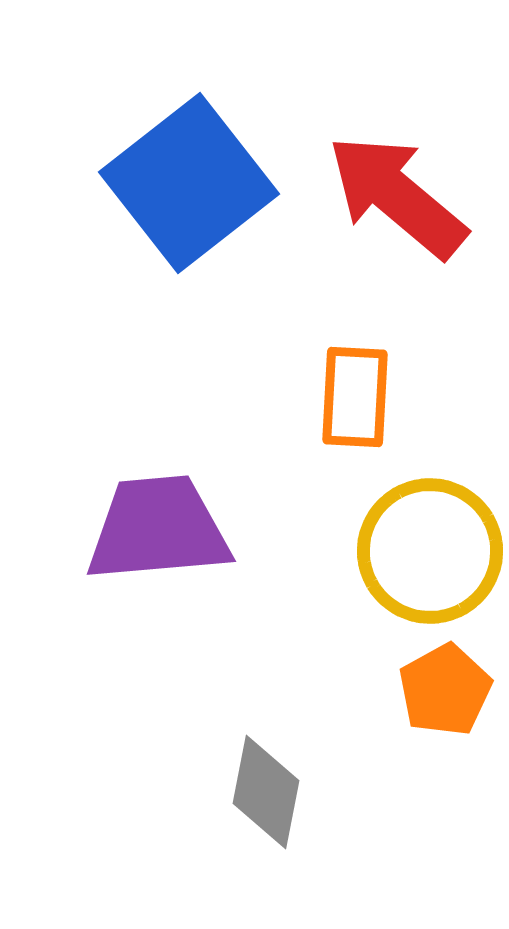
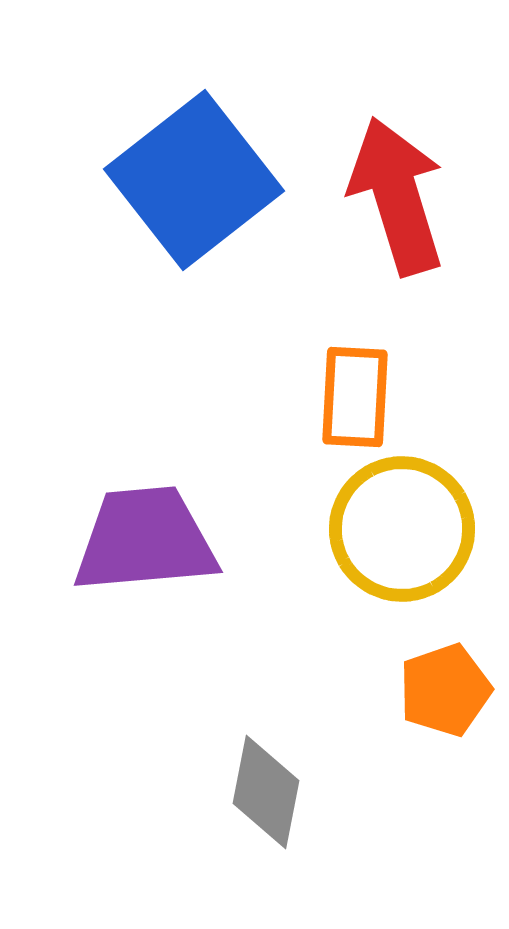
blue square: moved 5 px right, 3 px up
red arrow: rotated 33 degrees clockwise
purple trapezoid: moved 13 px left, 11 px down
yellow circle: moved 28 px left, 22 px up
orange pentagon: rotated 10 degrees clockwise
